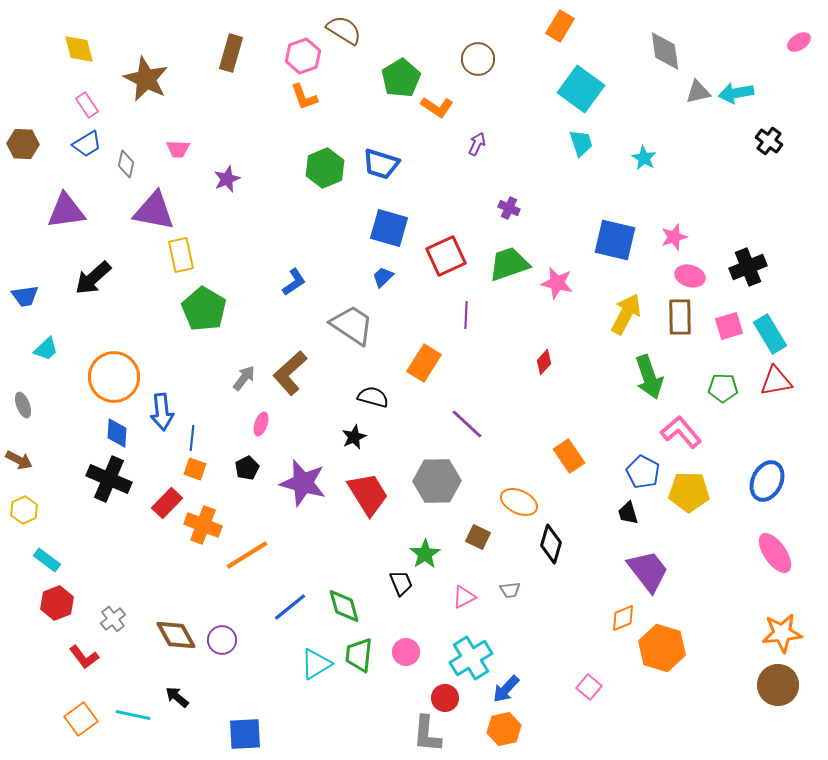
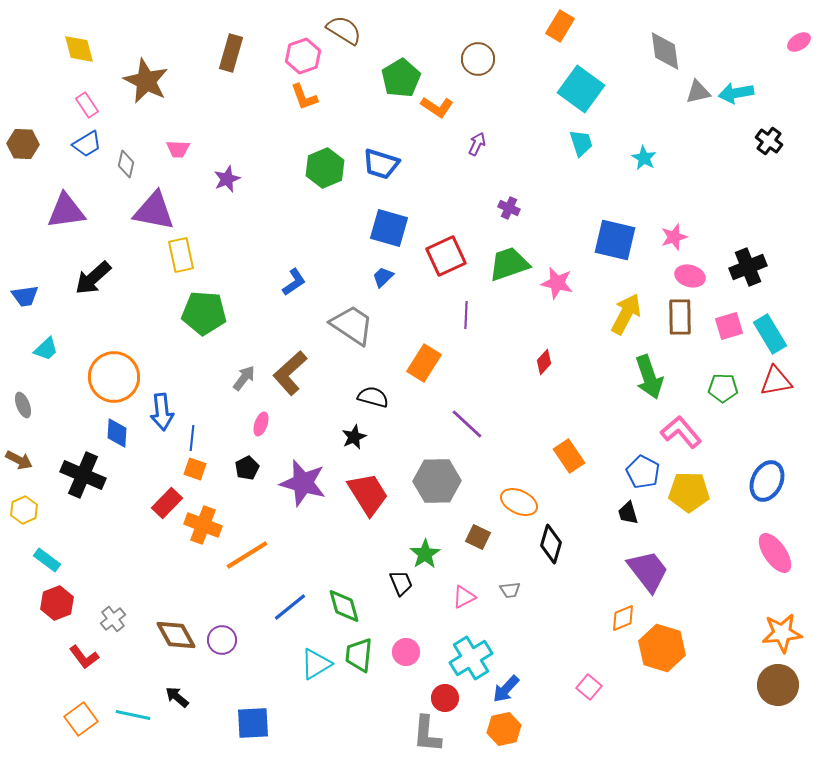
brown star at (146, 79): moved 2 px down
green pentagon at (204, 309): moved 4 px down; rotated 27 degrees counterclockwise
black cross at (109, 479): moved 26 px left, 4 px up
blue square at (245, 734): moved 8 px right, 11 px up
